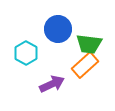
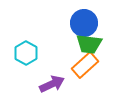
blue circle: moved 26 px right, 6 px up
